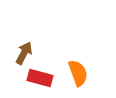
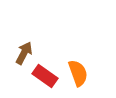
red rectangle: moved 5 px right, 2 px up; rotated 20 degrees clockwise
